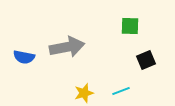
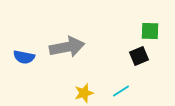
green square: moved 20 px right, 5 px down
black square: moved 7 px left, 4 px up
cyan line: rotated 12 degrees counterclockwise
